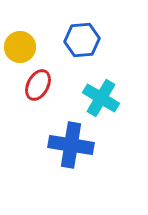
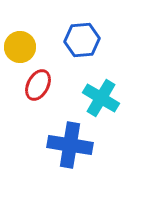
blue cross: moved 1 px left
